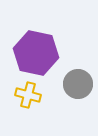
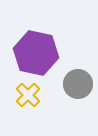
yellow cross: rotated 30 degrees clockwise
